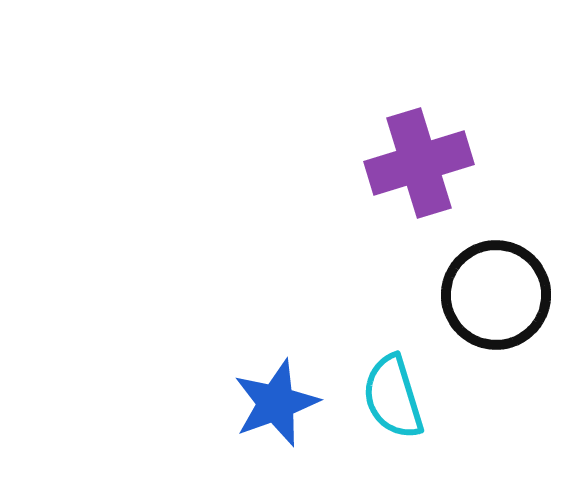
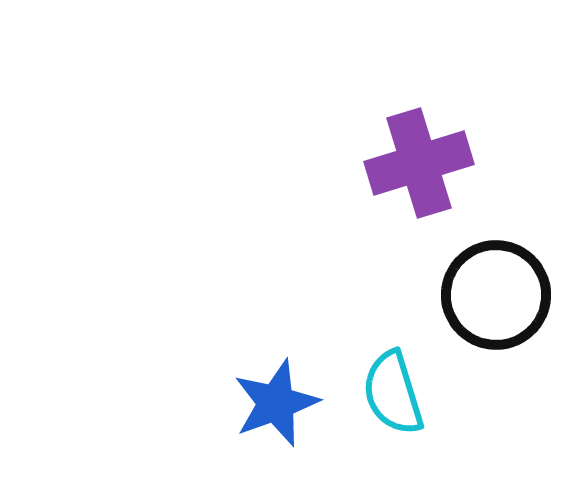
cyan semicircle: moved 4 px up
